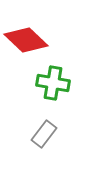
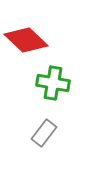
gray rectangle: moved 1 px up
